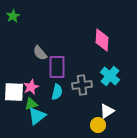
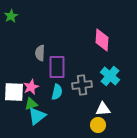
green star: moved 2 px left
gray semicircle: rotated 42 degrees clockwise
white triangle: moved 4 px left, 2 px up; rotated 28 degrees clockwise
